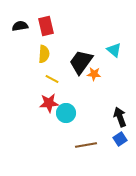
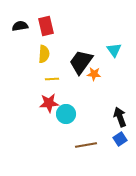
cyan triangle: rotated 14 degrees clockwise
yellow line: rotated 32 degrees counterclockwise
cyan circle: moved 1 px down
